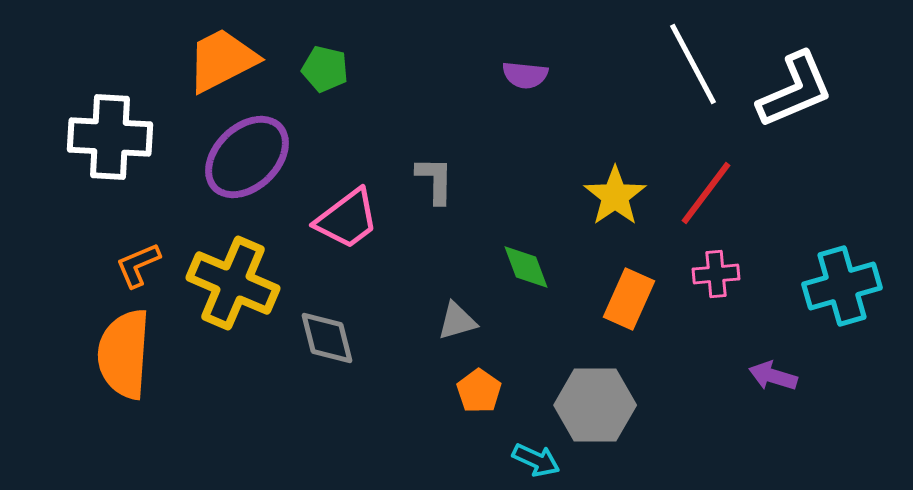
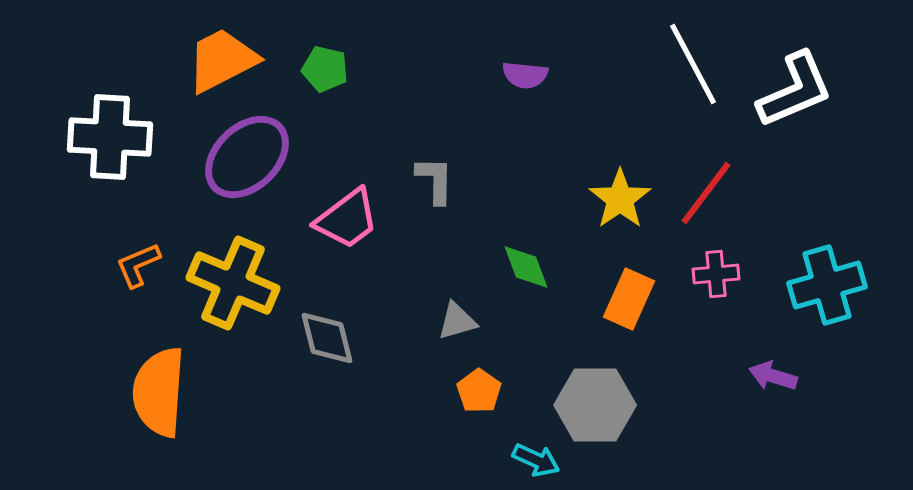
yellow star: moved 5 px right, 3 px down
cyan cross: moved 15 px left, 1 px up
orange semicircle: moved 35 px right, 38 px down
